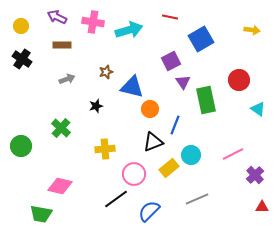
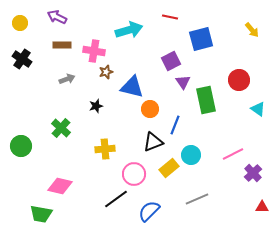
pink cross: moved 1 px right, 29 px down
yellow circle: moved 1 px left, 3 px up
yellow arrow: rotated 42 degrees clockwise
blue square: rotated 15 degrees clockwise
purple cross: moved 2 px left, 2 px up
